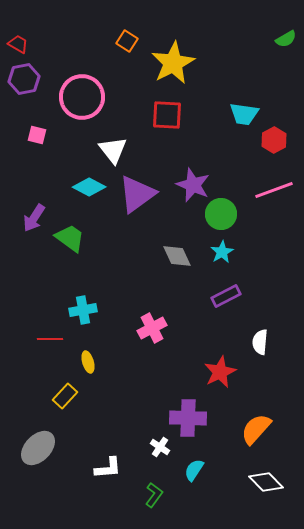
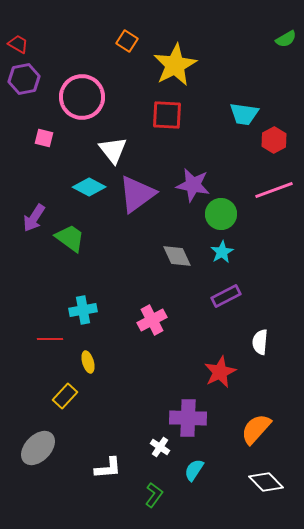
yellow star: moved 2 px right, 2 px down
pink square: moved 7 px right, 3 px down
purple star: rotated 12 degrees counterclockwise
pink cross: moved 8 px up
